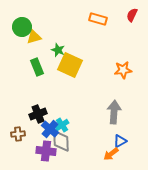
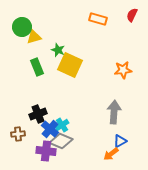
gray diamond: rotated 65 degrees counterclockwise
